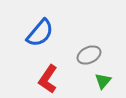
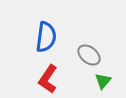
blue semicircle: moved 6 px right, 4 px down; rotated 32 degrees counterclockwise
gray ellipse: rotated 65 degrees clockwise
